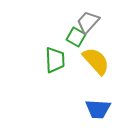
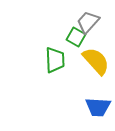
blue trapezoid: moved 2 px up
